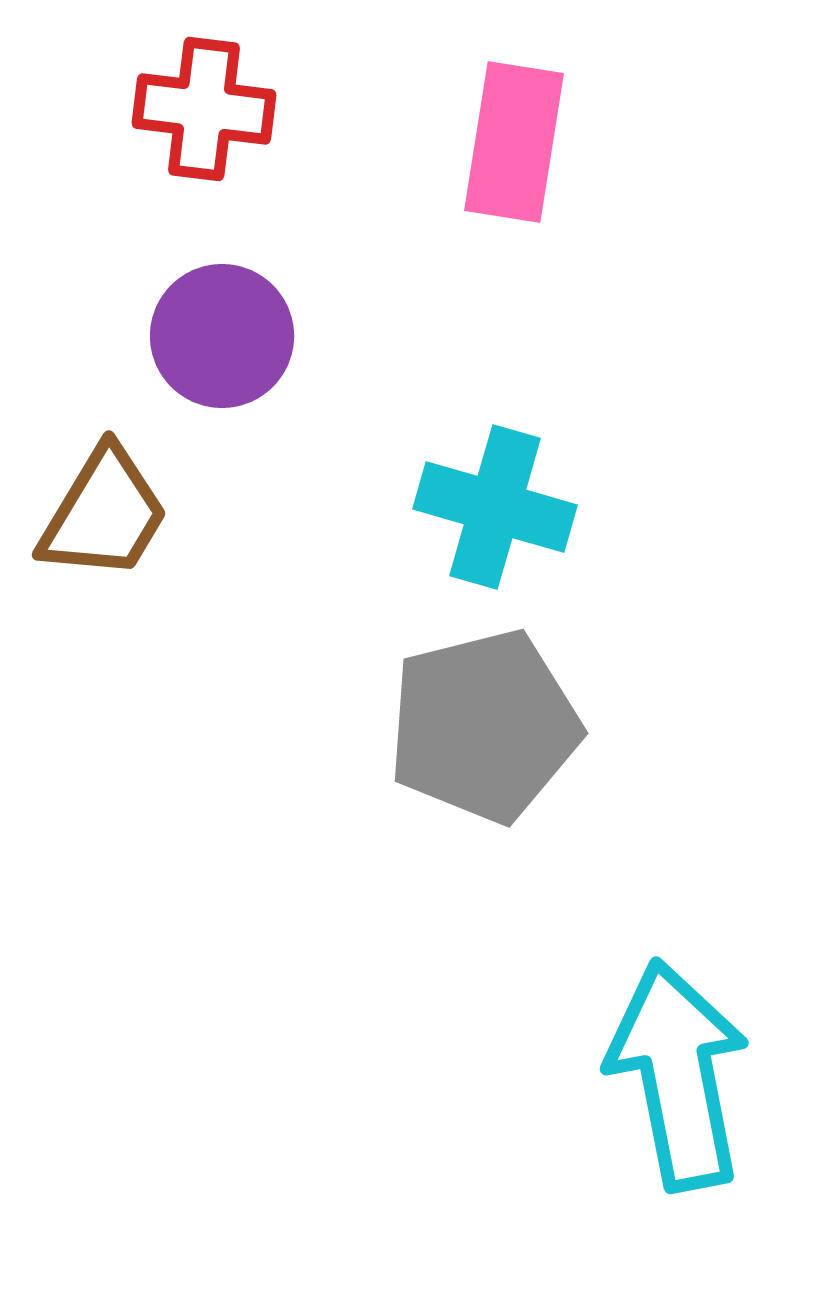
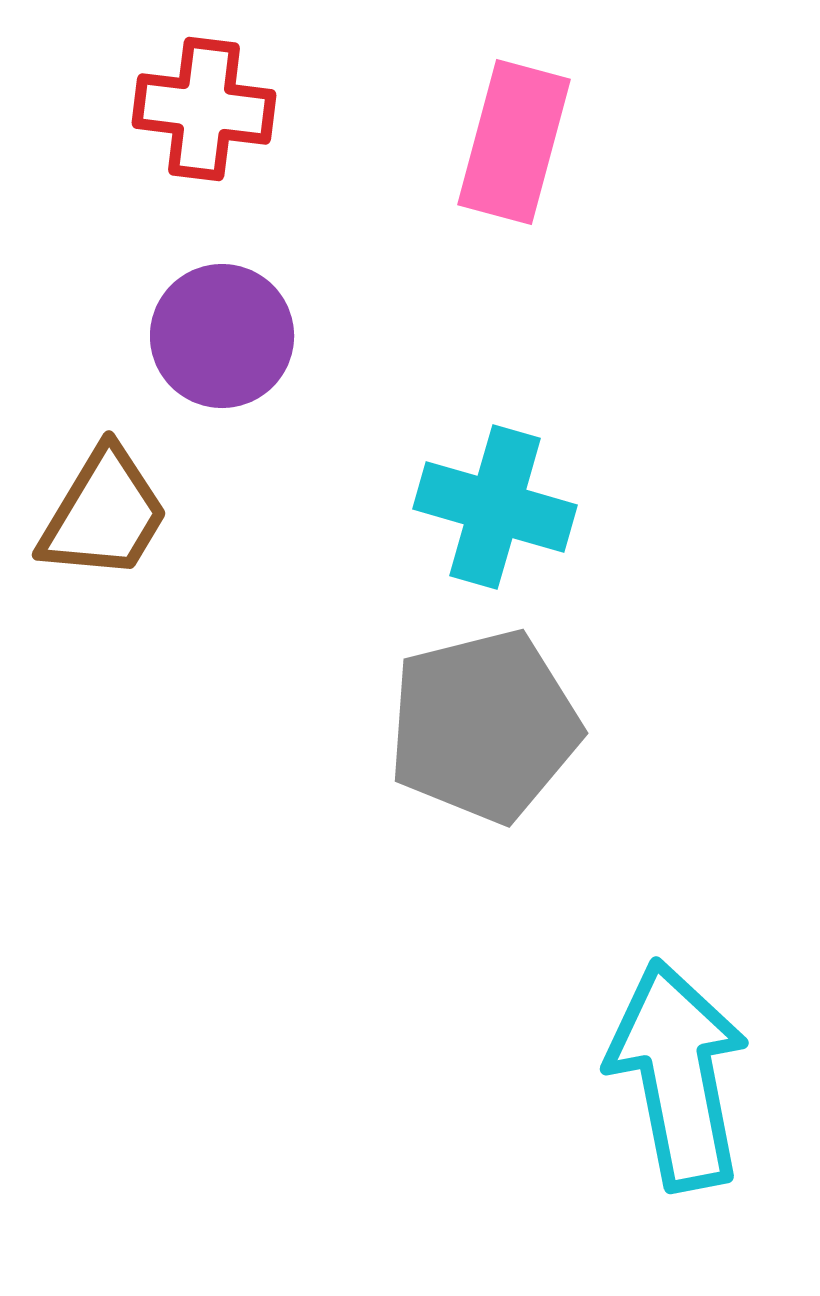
pink rectangle: rotated 6 degrees clockwise
